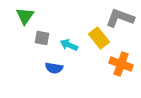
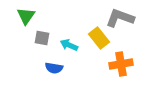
green triangle: moved 1 px right
orange cross: rotated 30 degrees counterclockwise
